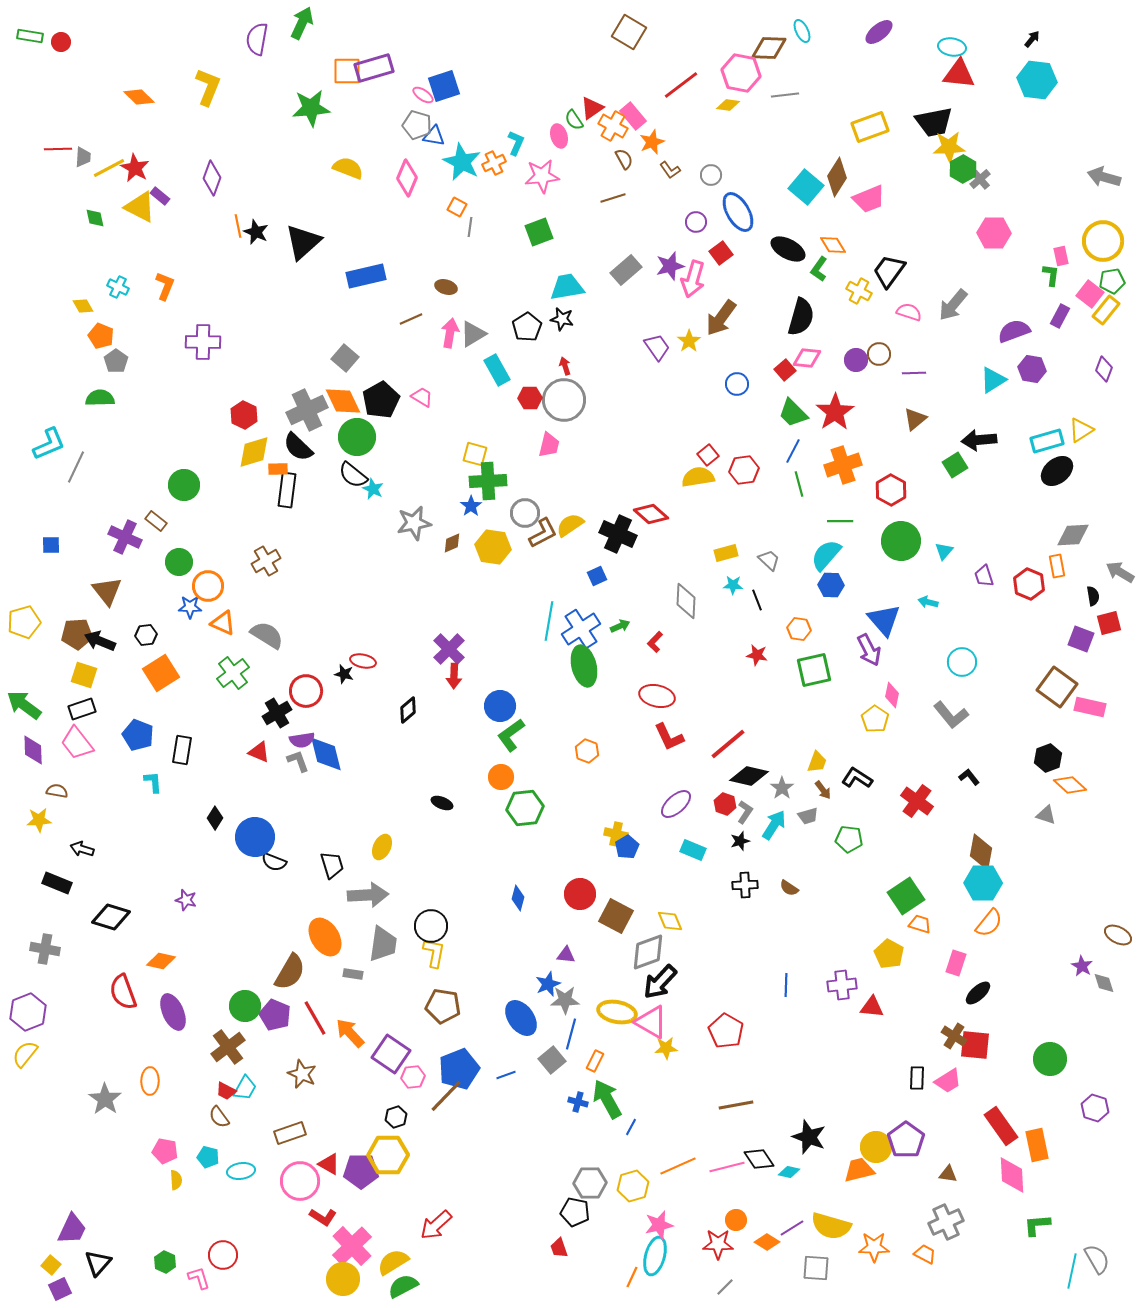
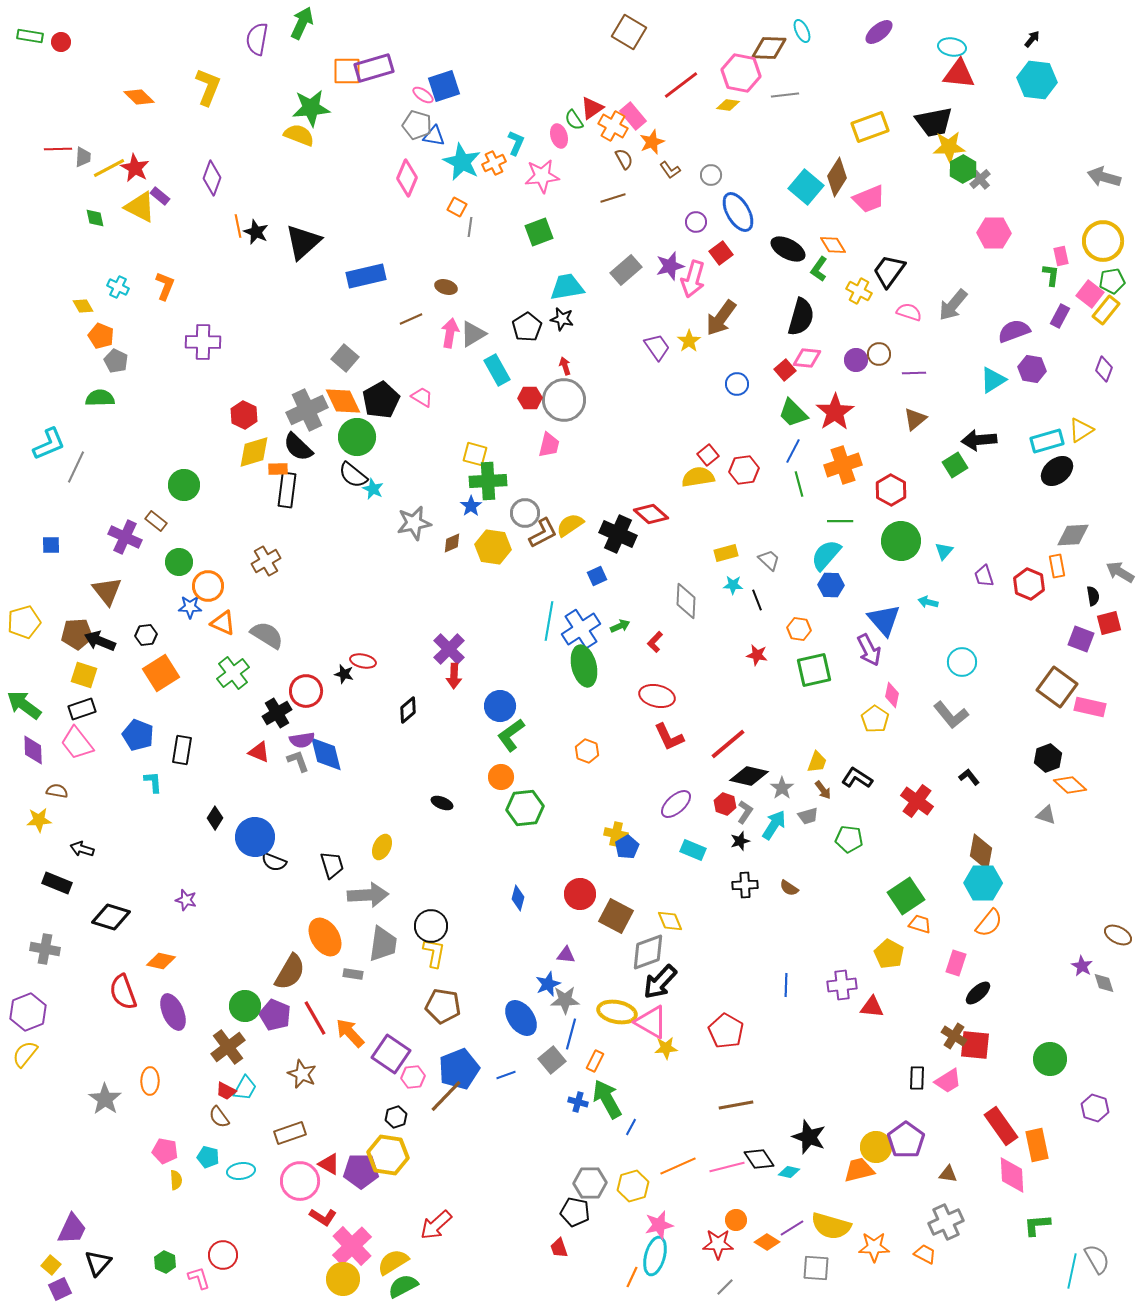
yellow semicircle at (348, 168): moved 49 px left, 33 px up
gray pentagon at (116, 361): rotated 10 degrees counterclockwise
yellow hexagon at (388, 1155): rotated 9 degrees clockwise
